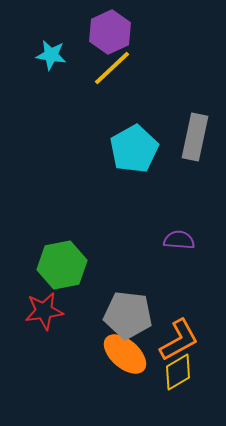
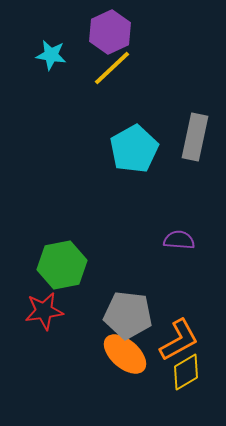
yellow diamond: moved 8 px right
